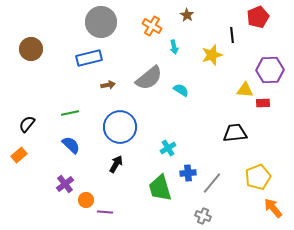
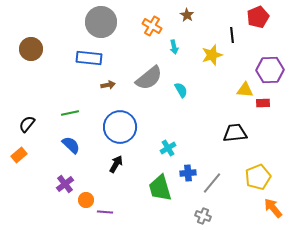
blue rectangle: rotated 20 degrees clockwise
cyan semicircle: rotated 28 degrees clockwise
